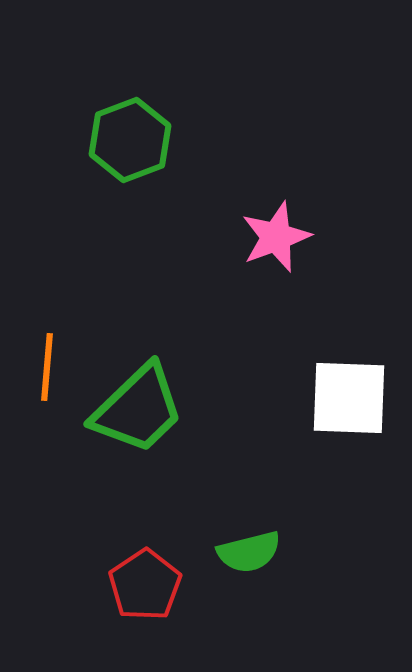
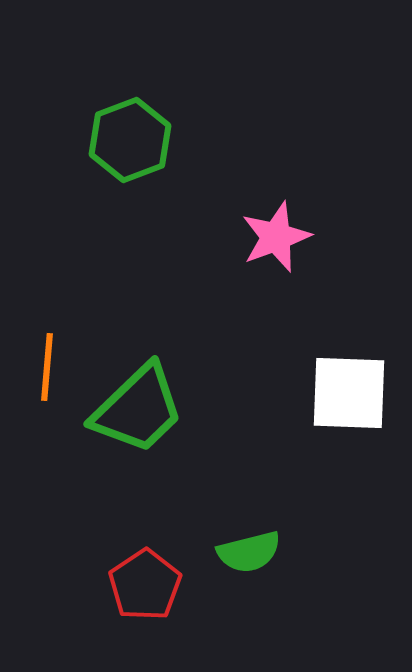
white square: moved 5 px up
